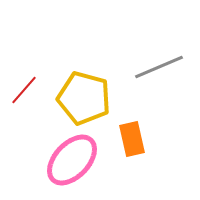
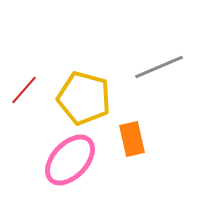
pink ellipse: moved 2 px left
